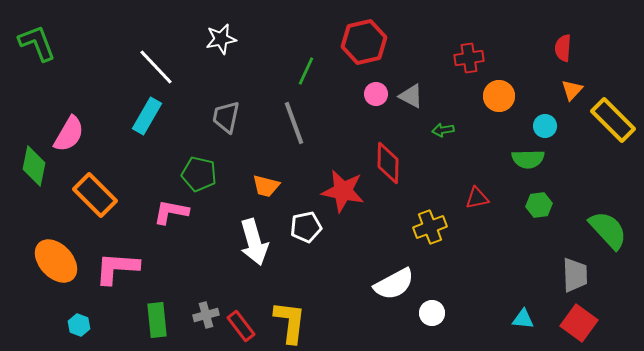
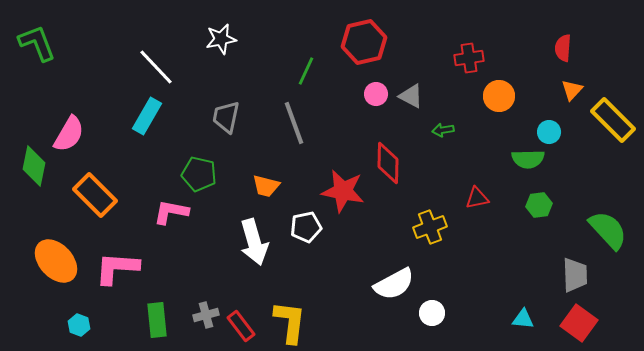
cyan circle at (545, 126): moved 4 px right, 6 px down
